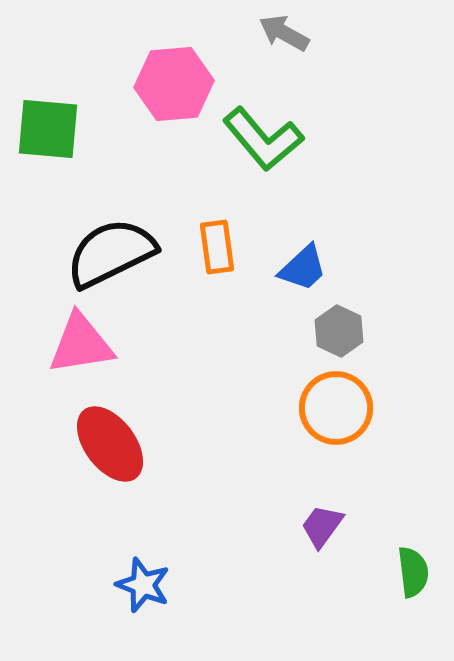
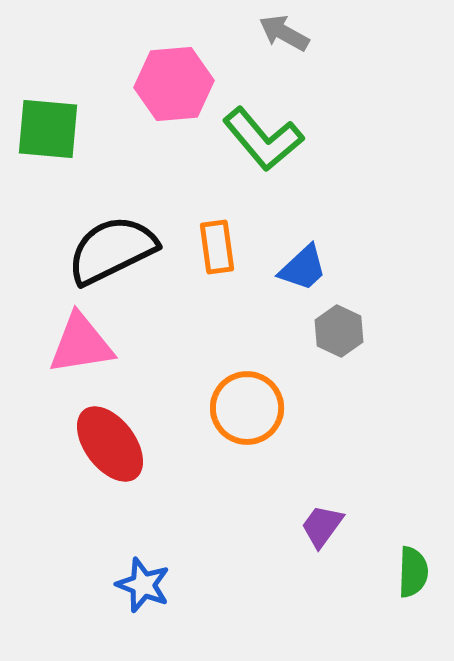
black semicircle: moved 1 px right, 3 px up
orange circle: moved 89 px left
green semicircle: rotated 9 degrees clockwise
